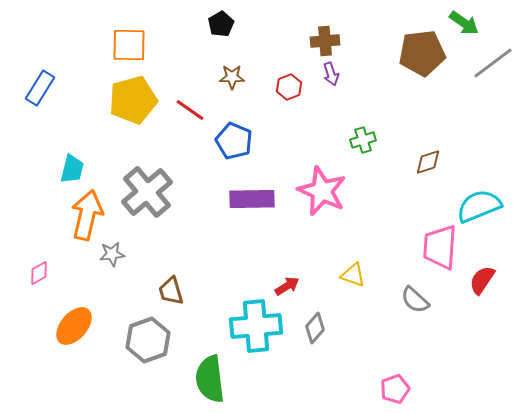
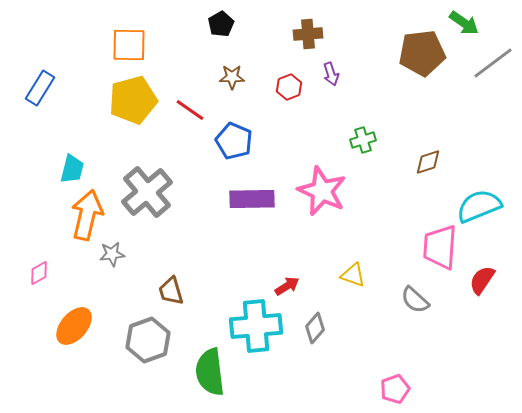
brown cross: moved 17 px left, 7 px up
green semicircle: moved 7 px up
